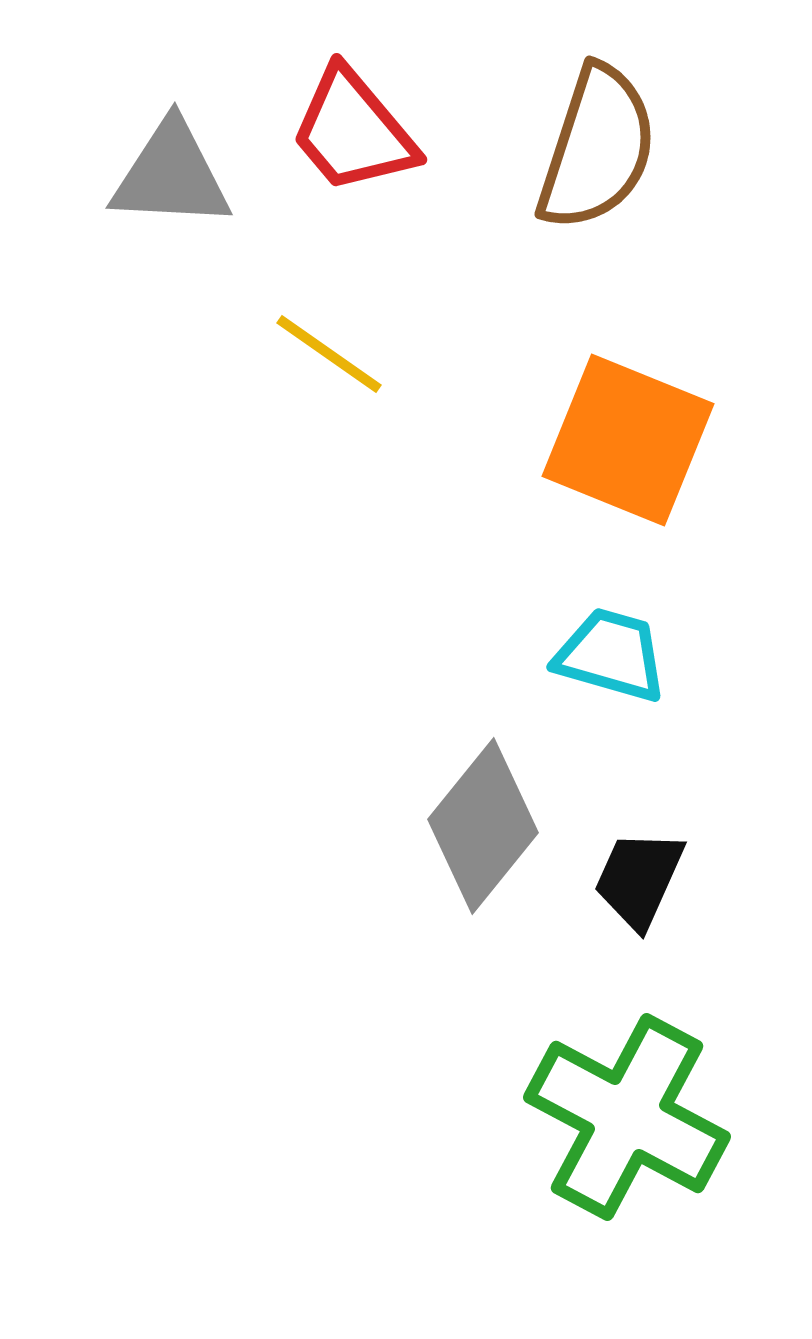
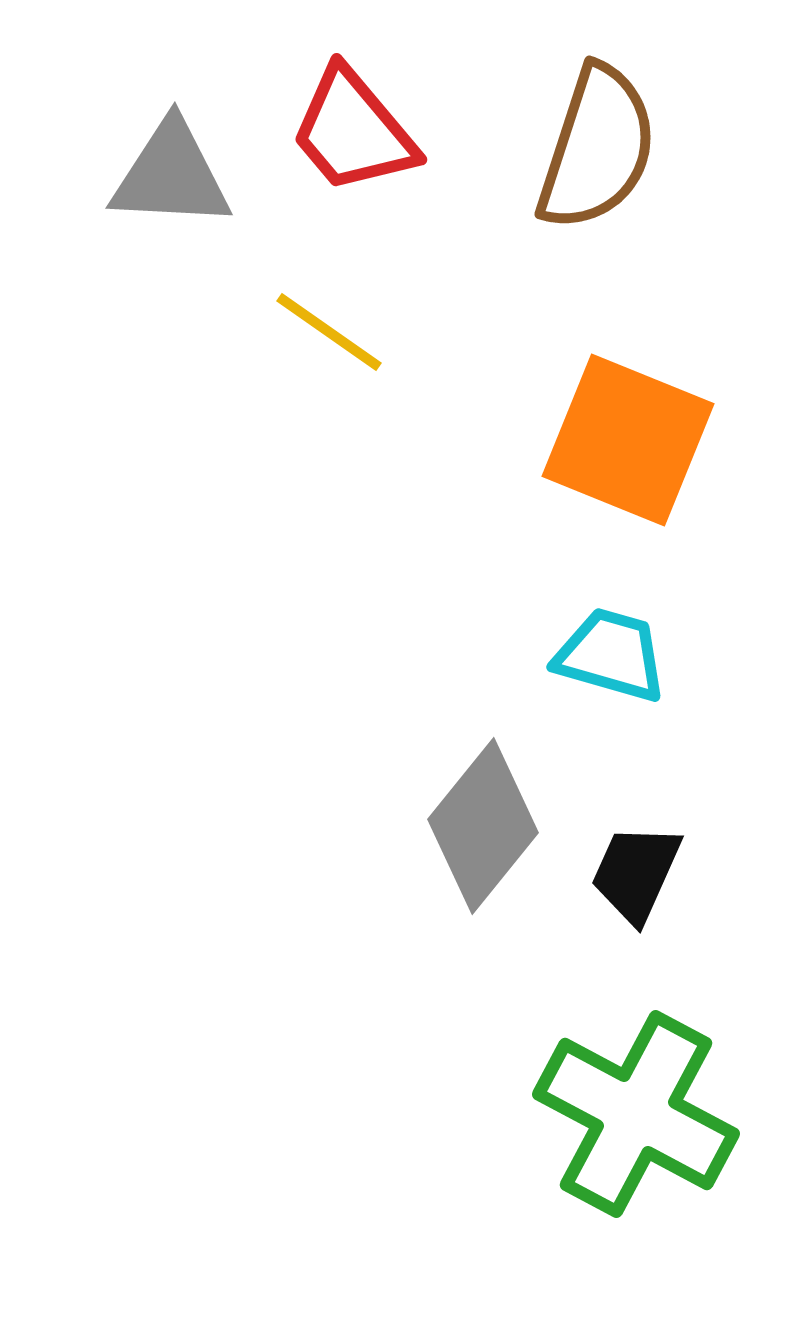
yellow line: moved 22 px up
black trapezoid: moved 3 px left, 6 px up
green cross: moved 9 px right, 3 px up
